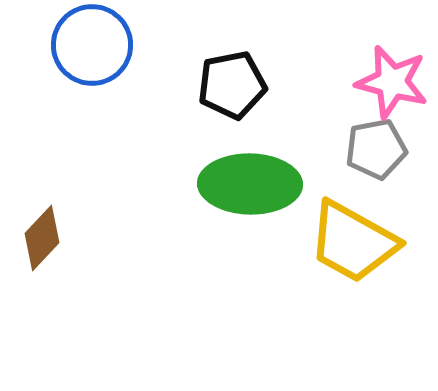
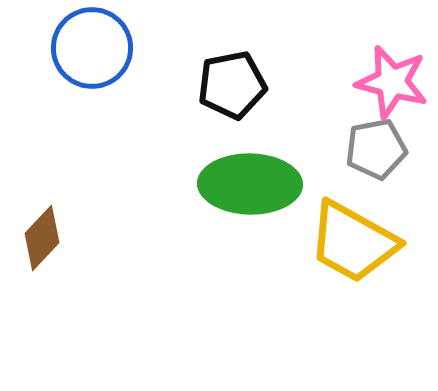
blue circle: moved 3 px down
